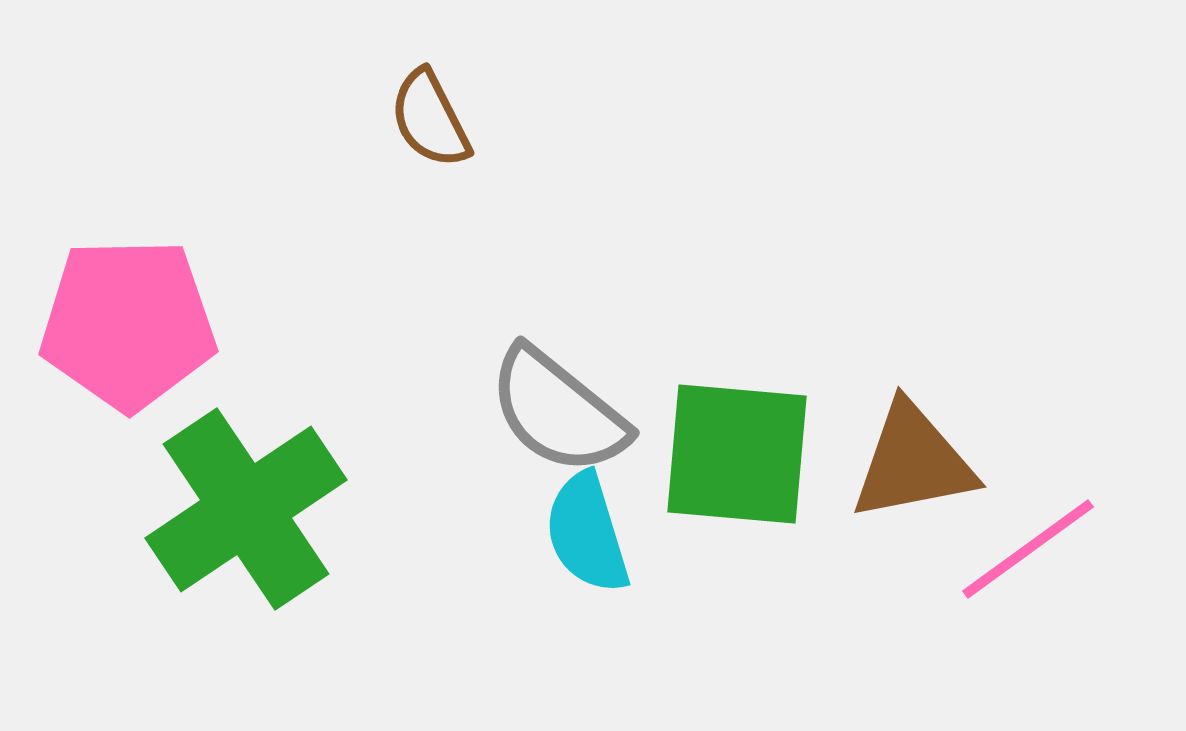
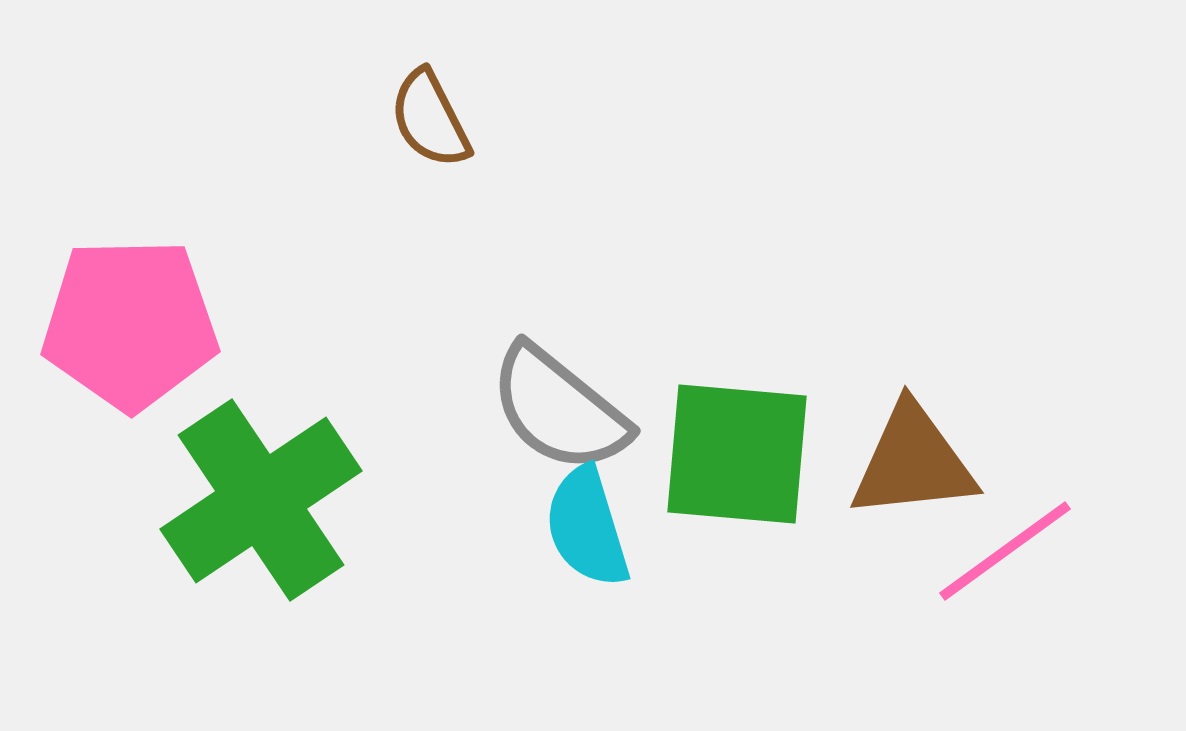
pink pentagon: moved 2 px right
gray semicircle: moved 1 px right, 2 px up
brown triangle: rotated 5 degrees clockwise
green cross: moved 15 px right, 9 px up
cyan semicircle: moved 6 px up
pink line: moved 23 px left, 2 px down
